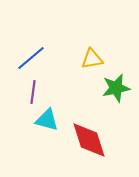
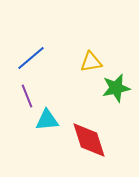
yellow triangle: moved 1 px left, 3 px down
purple line: moved 6 px left, 4 px down; rotated 30 degrees counterclockwise
cyan triangle: rotated 20 degrees counterclockwise
